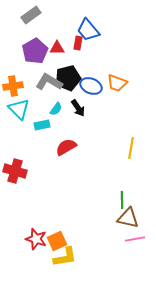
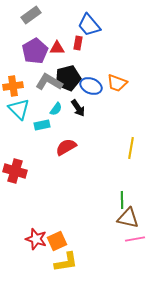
blue trapezoid: moved 1 px right, 5 px up
yellow L-shape: moved 1 px right, 5 px down
